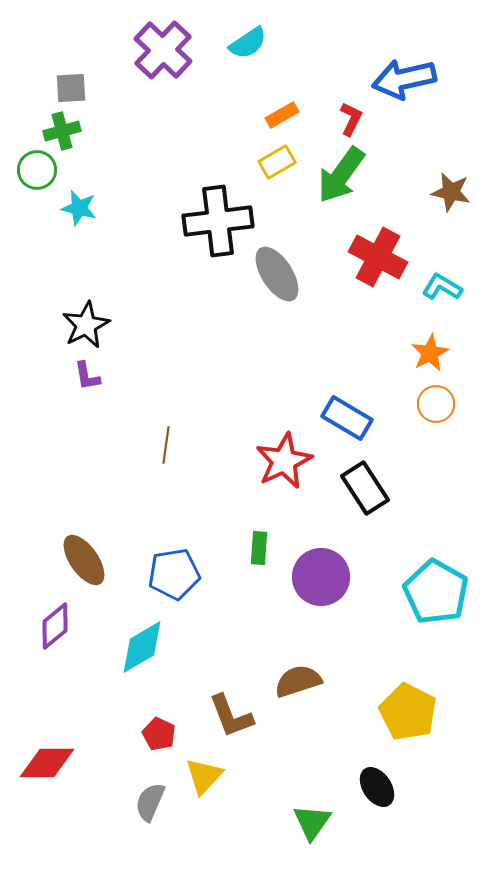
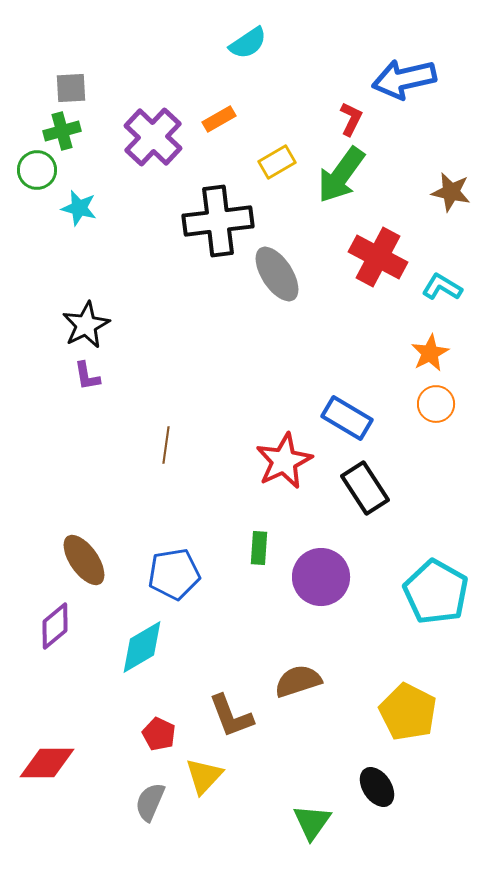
purple cross: moved 10 px left, 87 px down
orange rectangle: moved 63 px left, 4 px down
